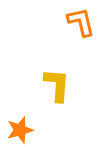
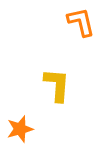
orange star: moved 1 px up
